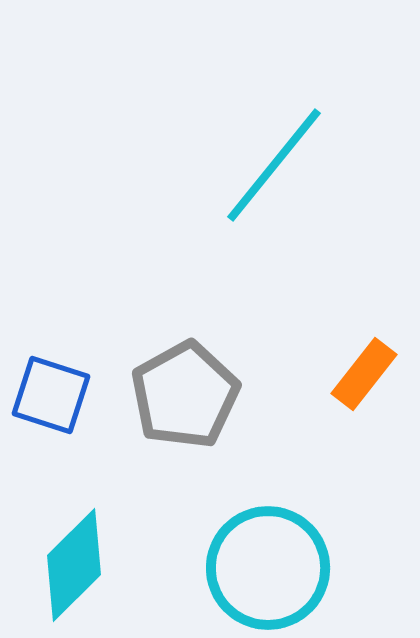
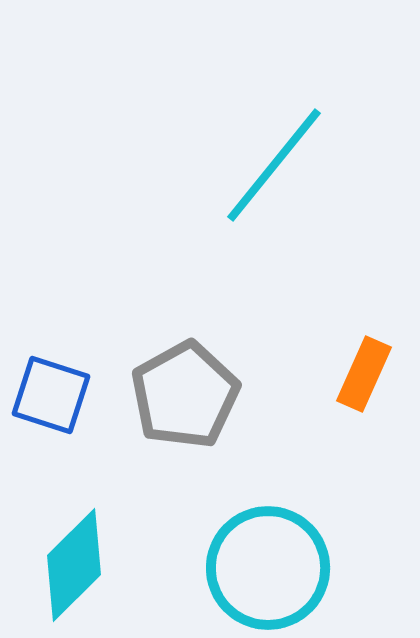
orange rectangle: rotated 14 degrees counterclockwise
